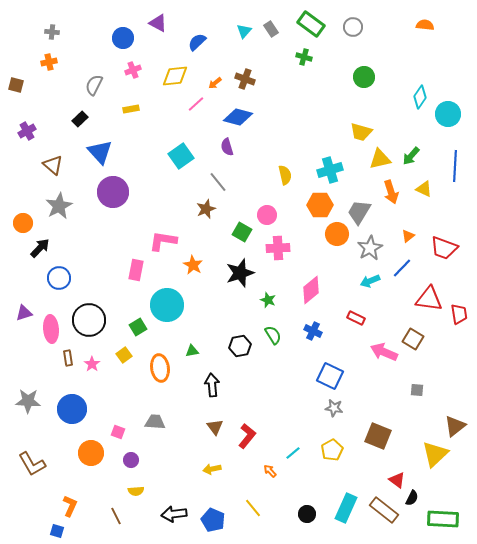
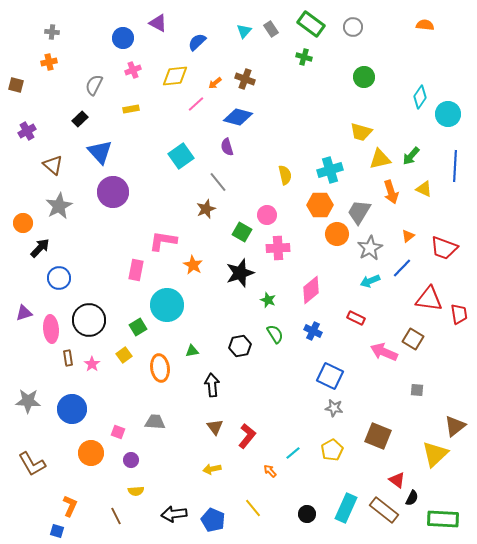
green semicircle at (273, 335): moved 2 px right, 1 px up
